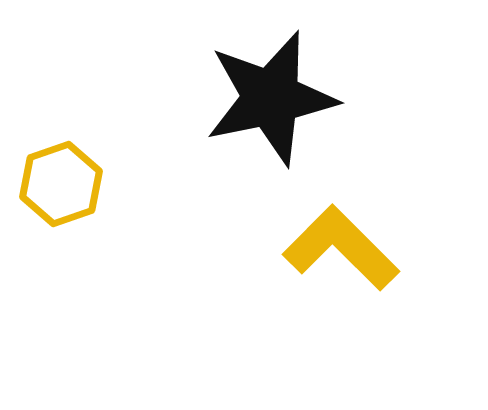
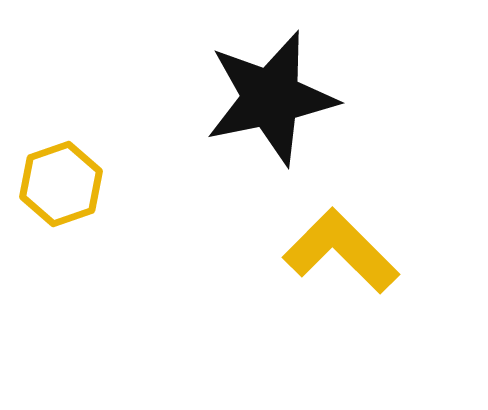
yellow L-shape: moved 3 px down
